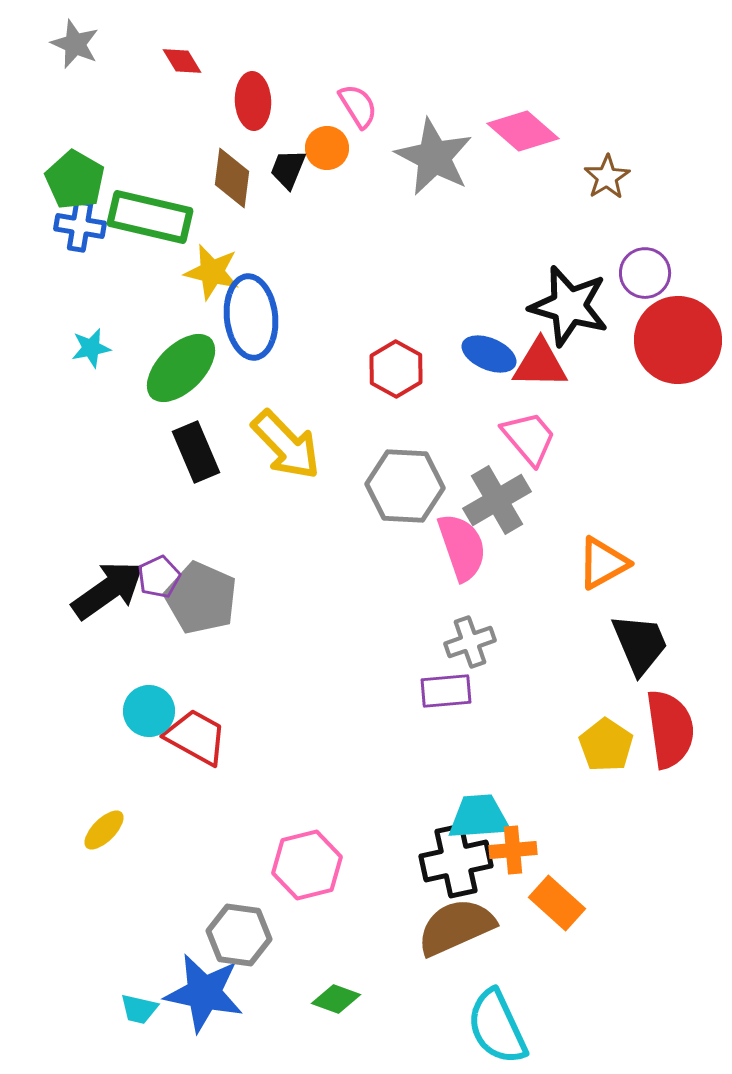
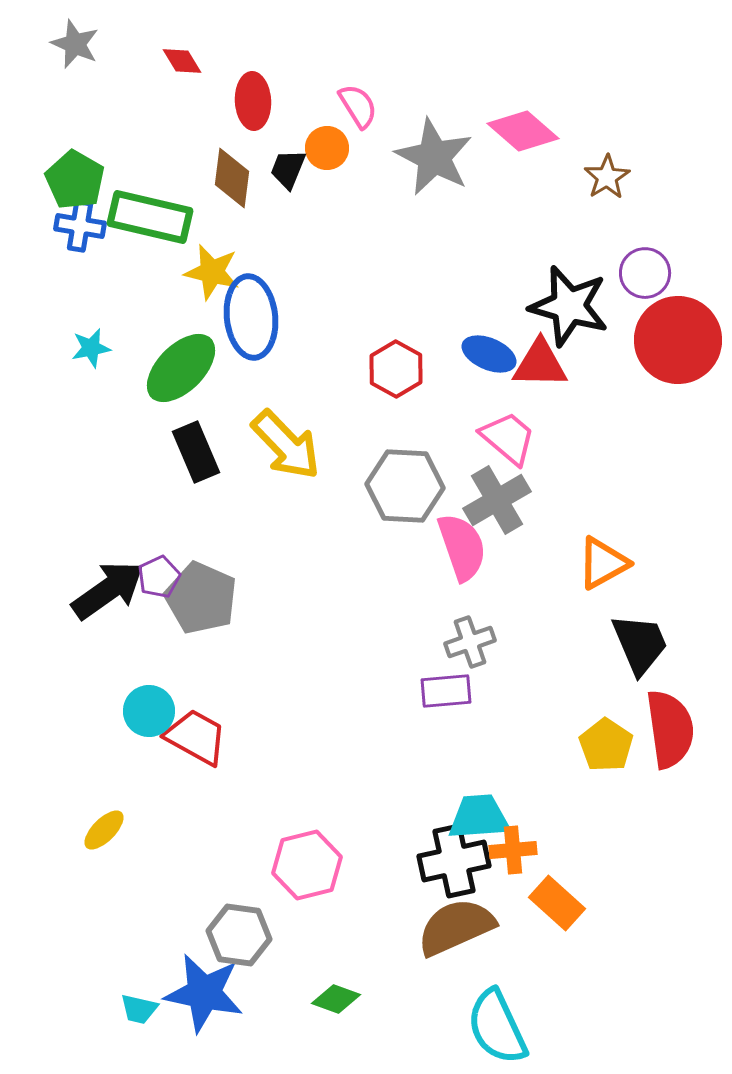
pink trapezoid at (529, 438): moved 21 px left; rotated 10 degrees counterclockwise
black cross at (456, 861): moved 2 px left
